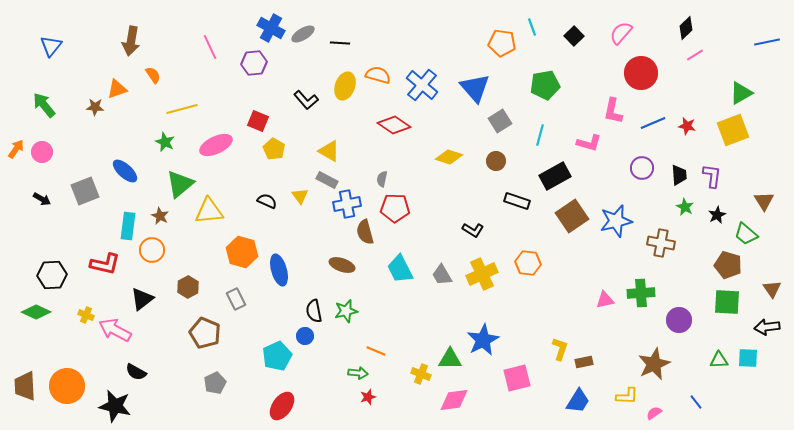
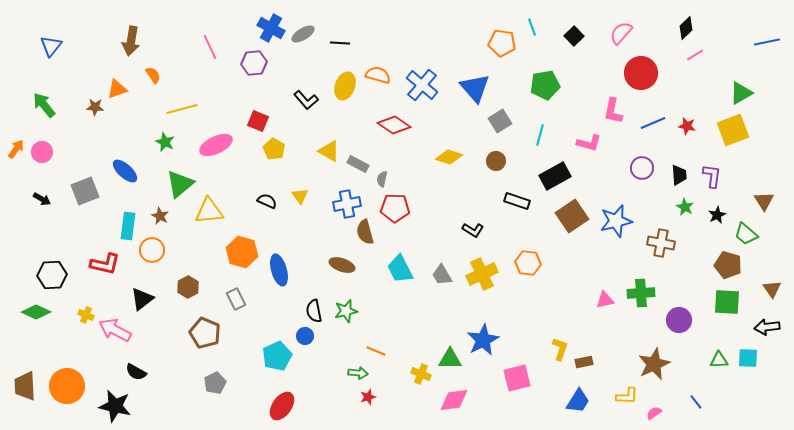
gray rectangle at (327, 180): moved 31 px right, 16 px up
